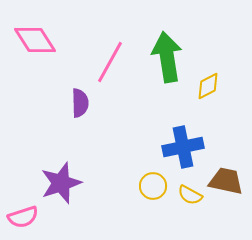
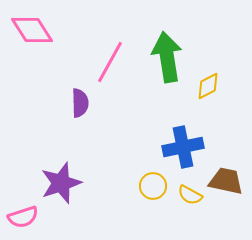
pink diamond: moved 3 px left, 10 px up
